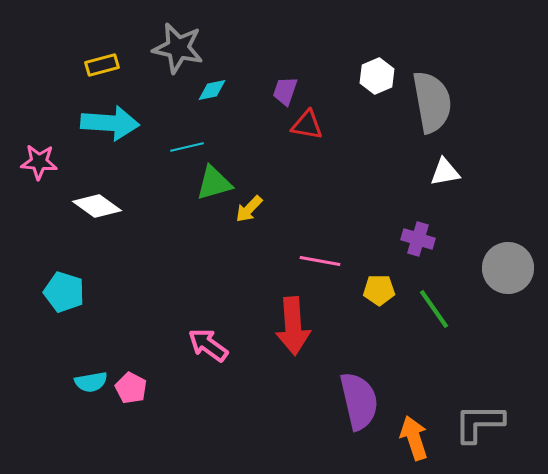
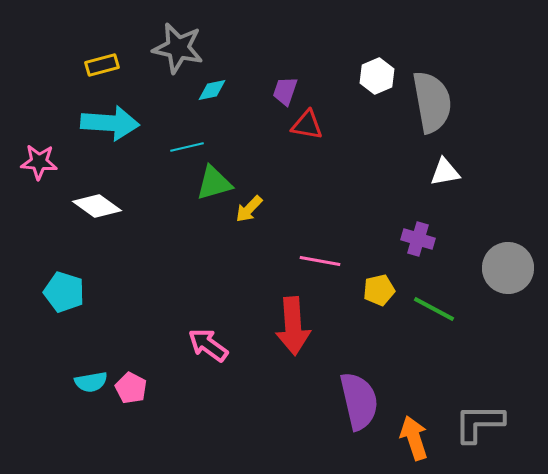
yellow pentagon: rotated 12 degrees counterclockwise
green line: rotated 27 degrees counterclockwise
